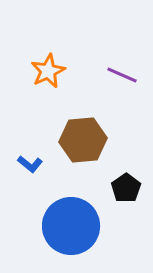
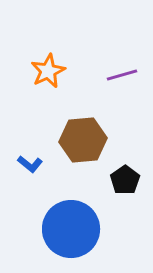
purple line: rotated 40 degrees counterclockwise
black pentagon: moved 1 px left, 8 px up
blue circle: moved 3 px down
